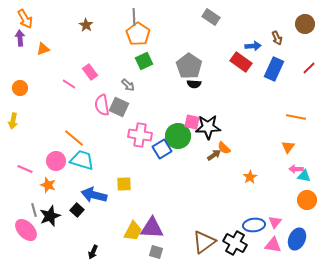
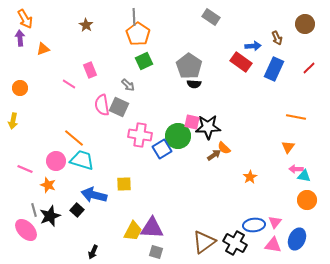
pink rectangle at (90, 72): moved 2 px up; rotated 14 degrees clockwise
